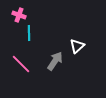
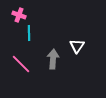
white triangle: rotated 14 degrees counterclockwise
gray arrow: moved 2 px left, 2 px up; rotated 30 degrees counterclockwise
